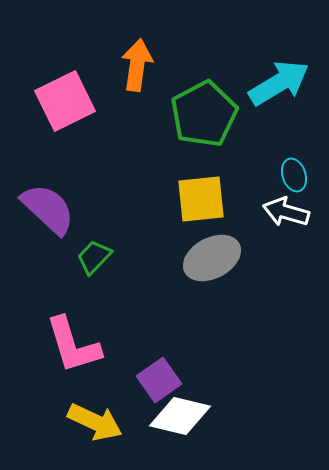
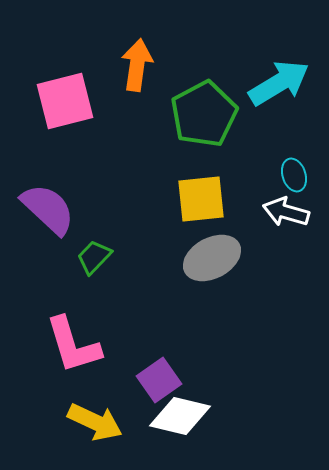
pink square: rotated 12 degrees clockwise
